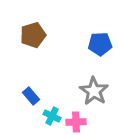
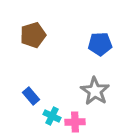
gray star: moved 1 px right
pink cross: moved 1 px left
